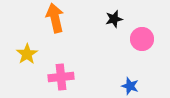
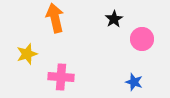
black star: rotated 18 degrees counterclockwise
yellow star: rotated 15 degrees clockwise
pink cross: rotated 10 degrees clockwise
blue star: moved 4 px right, 4 px up
